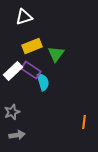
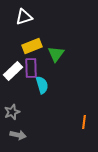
purple rectangle: moved 2 px up; rotated 54 degrees clockwise
cyan semicircle: moved 1 px left, 3 px down
gray arrow: moved 1 px right; rotated 21 degrees clockwise
